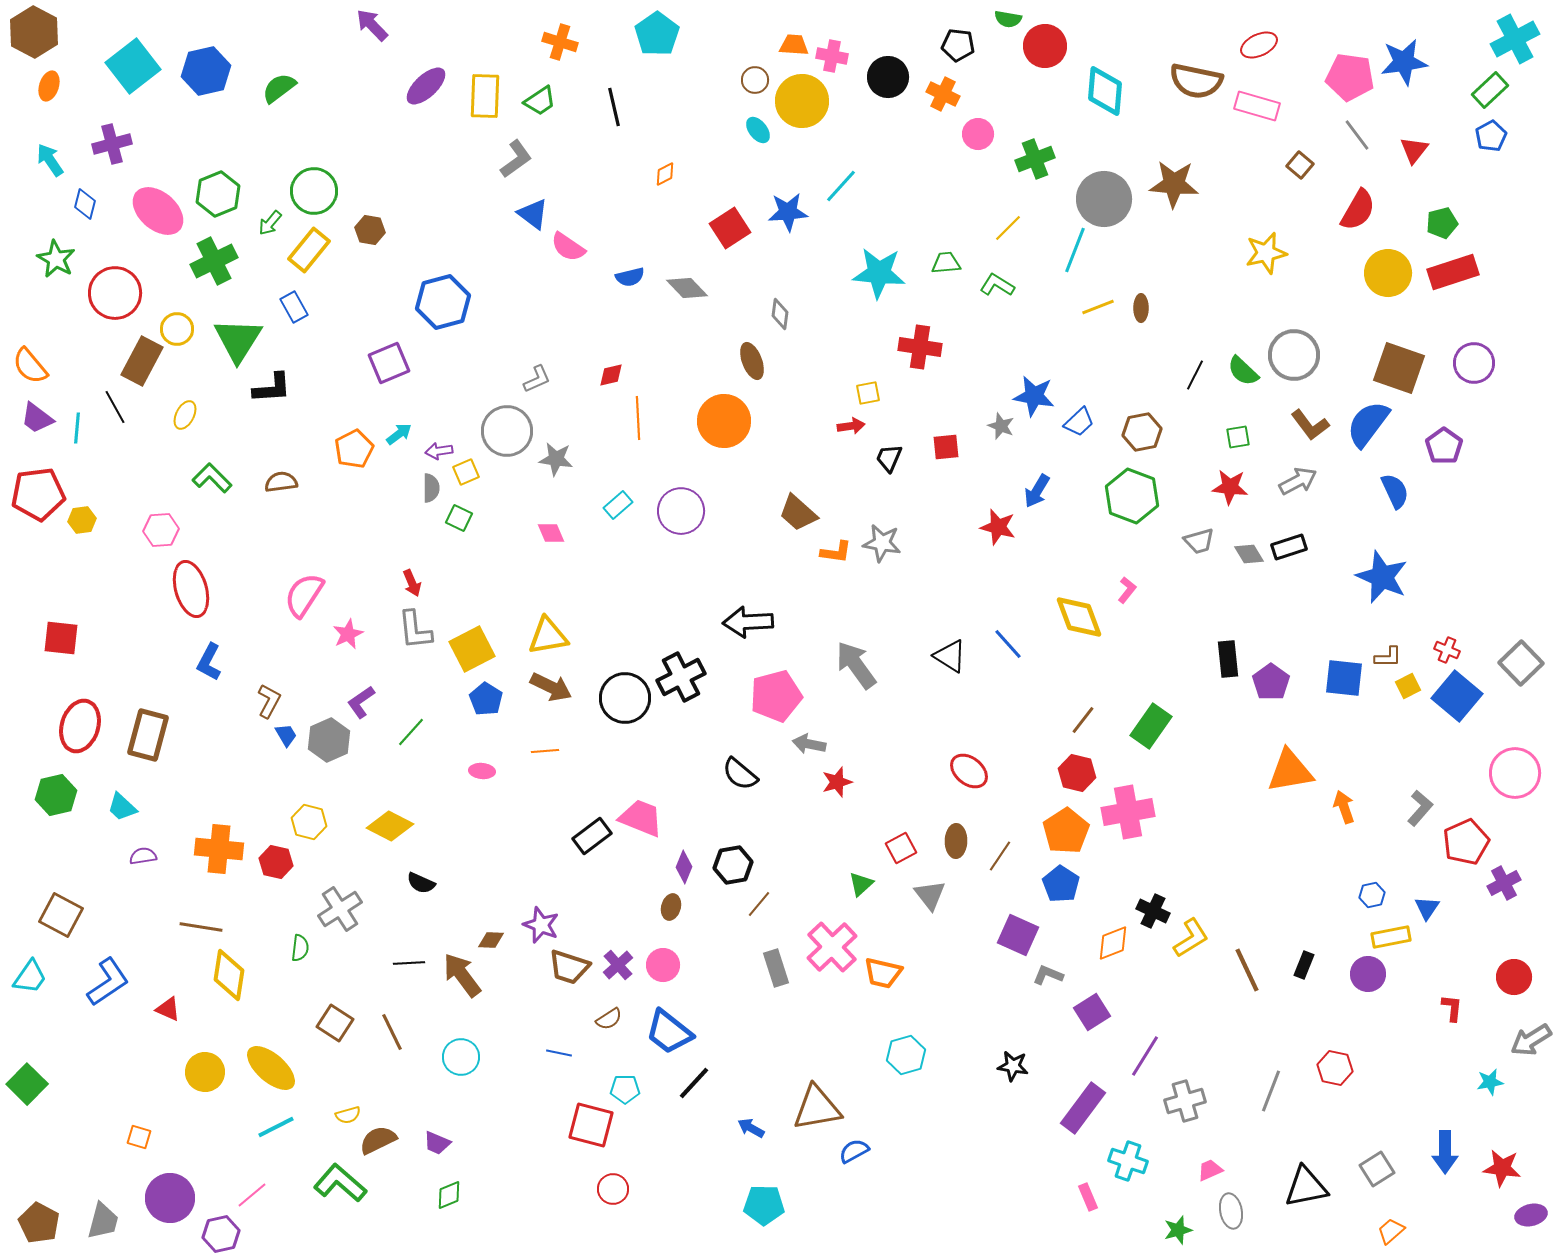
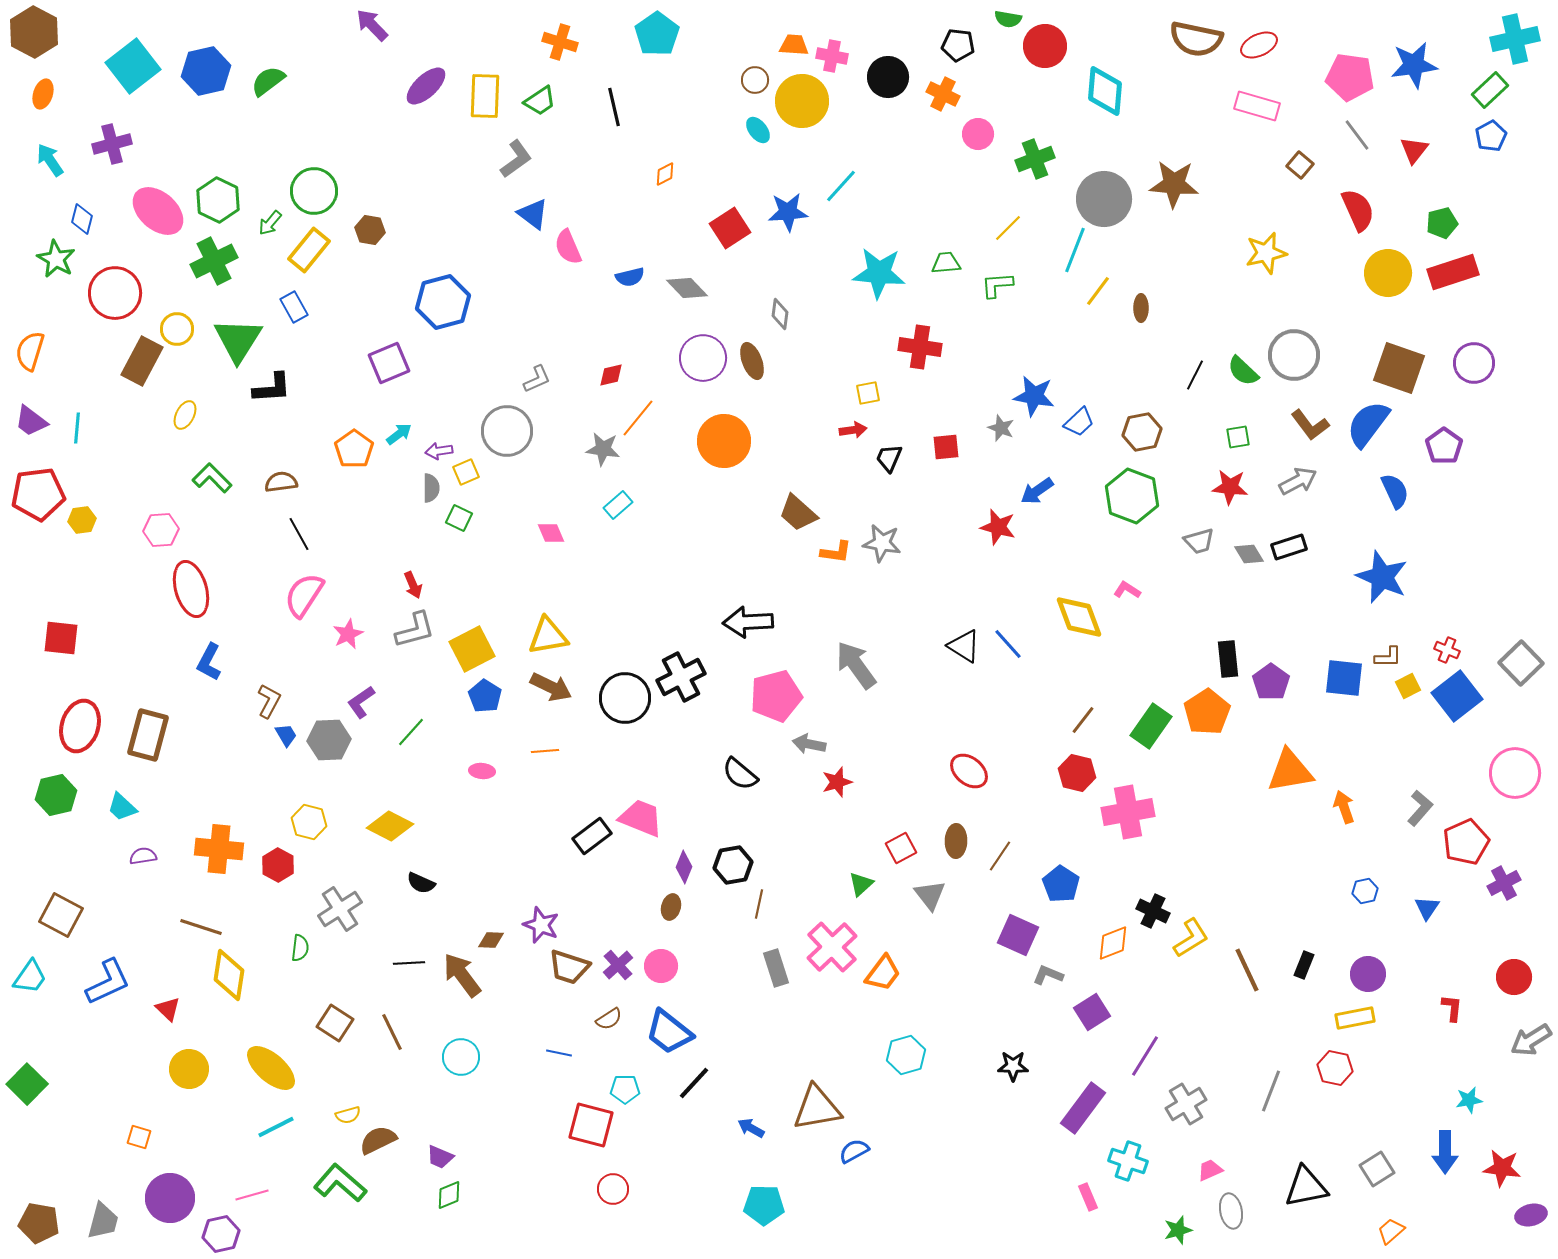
cyan cross at (1515, 39): rotated 15 degrees clockwise
blue star at (1404, 62): moved 10 px right, 3 px down
brown semicircle at (1196, 81): moved 42 px up
orange ellipse at (49, 86): moved 6 px left, 8 px down
green semicircle at (279, 88): moved 11 px left, 7 px up
green hexagon at (218, 194): moved 6 px down; rotated 12 degrees counterclockwise
blue diamond at (85, 204): moved 3 px left, 15 px down
red semicircle at (1358, 210): rotated 54 degrees counterclockwise
pink semicircle at (568, 247): rotated 33 degrees clockwise
green L-shape at (997, 285): rotated 36 degrees counterclockwise
yellow line at (1098, 307): moved 16 px up; rotated 32 degrees counterclockwise
orange semicircle at (30, 366): moved 15 px up; rotated 57 degrees clockwise
black line at (115, 407): moved 184 px right, 127 px down
purple trapezoid at (37, 418): moved 6 px left, 3 px down
orange line at (638, 418): rotated 42 degrees clockwise
orange circle at (724, 421): moved 20 px down
red arrow at (851, 426): moved 2 px right, 4 px down
gray star at (1001, 426): moved 2 px down
orange pentagon at (354, 449): rotated 9 degrees counterclockwise
gray star at (556, 459): moved 47 px right, 10 px up
blue arrow at (1037, 491): rotated 24 degrees clockwise
purple circle at (681, 511): moved 22 px right, 153 px up
red arrow at (412, 583): moved 1 px right, 2 px down
pink L-shape at (1127, 590): rotated 96 degrees counterclockwise
gray L-shape at (415, 630): rotated 99 degrees counterclockwise
black triangle at (950, 656): moved 14 px right, 10 px up
blue square at (1457, 696): rotated 12 degrees clockwise
blue pentagon at (486, 699): moved 1 px left, 3 px up
gray hexagon at (329, 740): rotated 21 degrees clockwise
orange pentagon at (1066, 831): moved 141 px right, 119 px up
red hexagon at (276, 862): moved 2 px right, 3 px down; rotated 16 degrees clockwise
blue hexagon at (1372, 895): moved 7 px left, 4 px up
brown line at (759, 904): rotated 28 degrees counterclockwise
brown line at (201, 927): rotated 9 degrees clockwise
yellow rectangle at (1391, 937): moved 36 px left, 81 px down
pink circle at (663, 965): moved 2 px left, 1 px down
orange trapezoid at (883, 973): rotated 66 degrees counterclockwise
blue L-shape at (108, 982): rotated 9 degrees clockwise
red triangle at (168, 1009): rotated 20 degrees clockwise
black star at (1013, 1066): rotated 8 degrees counterclockwise
yellow circle at (205, 1072): moved 16 px left, 3 px up
cyan star at (1490, 1082): moved 21 px left, 18 px down
gray cross at (1185, 1101): moved 1 px right, 3 px down; rotated 15 degrees counterclockwise
purple trapezoid at (437, 1143): moved 3 px right, 14 px down
pink line at (252, 1195): rotated 24 degrees clockwise
brown pentagon at (39, 1223): rotated 18 degrees counterclockwise
